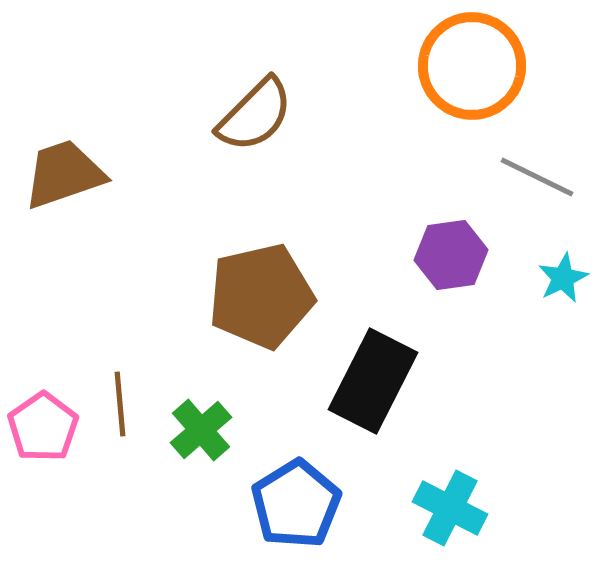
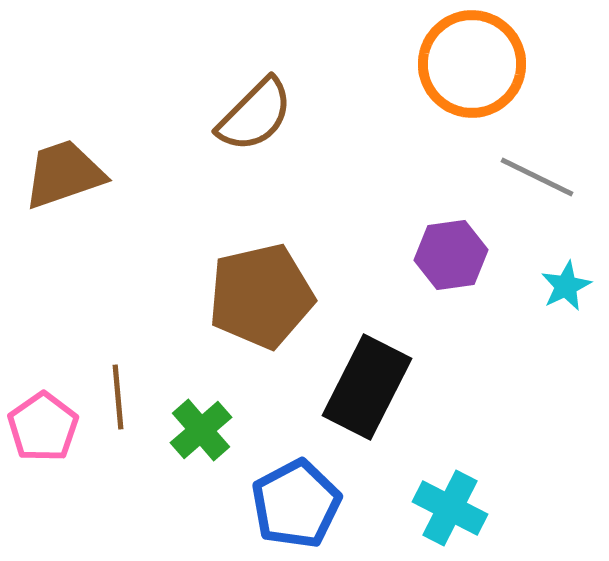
orange circle: moved 2 px up
cyan star: moved 3 px right, 8 px down
black rectangle: moved 6 px left, 6 px down
brown line: moved 2 px left, 7 px up
blue pentagon: rotated 4 degrees clockwise
